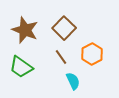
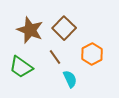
brown star: moved 5 px right
brown line: moved 6 px left
cyan semicircle: moved 3 px left, 2 px up
